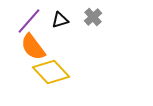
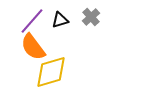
gray cross: moved 2 px left
purple line: moved 3 px right
yellow diamond: rotated 63 degrees counterclockwise
